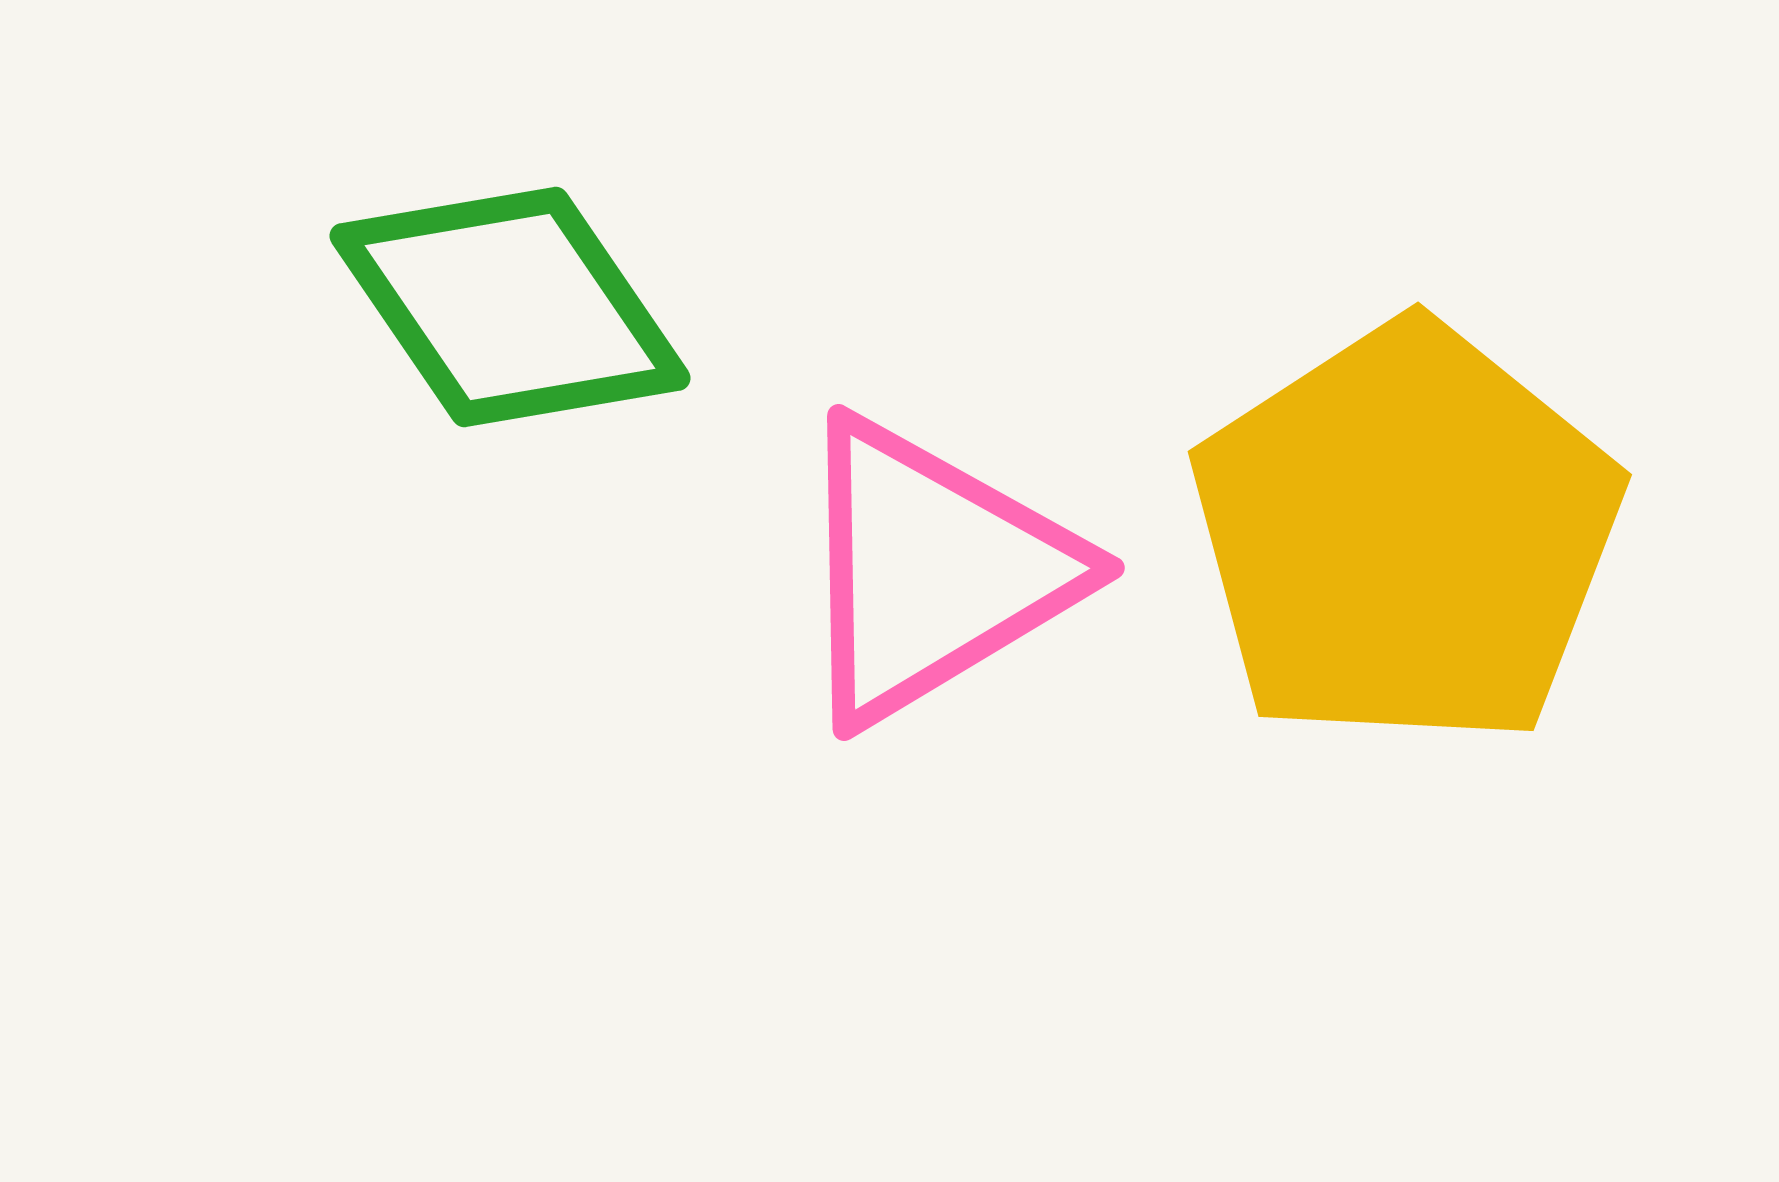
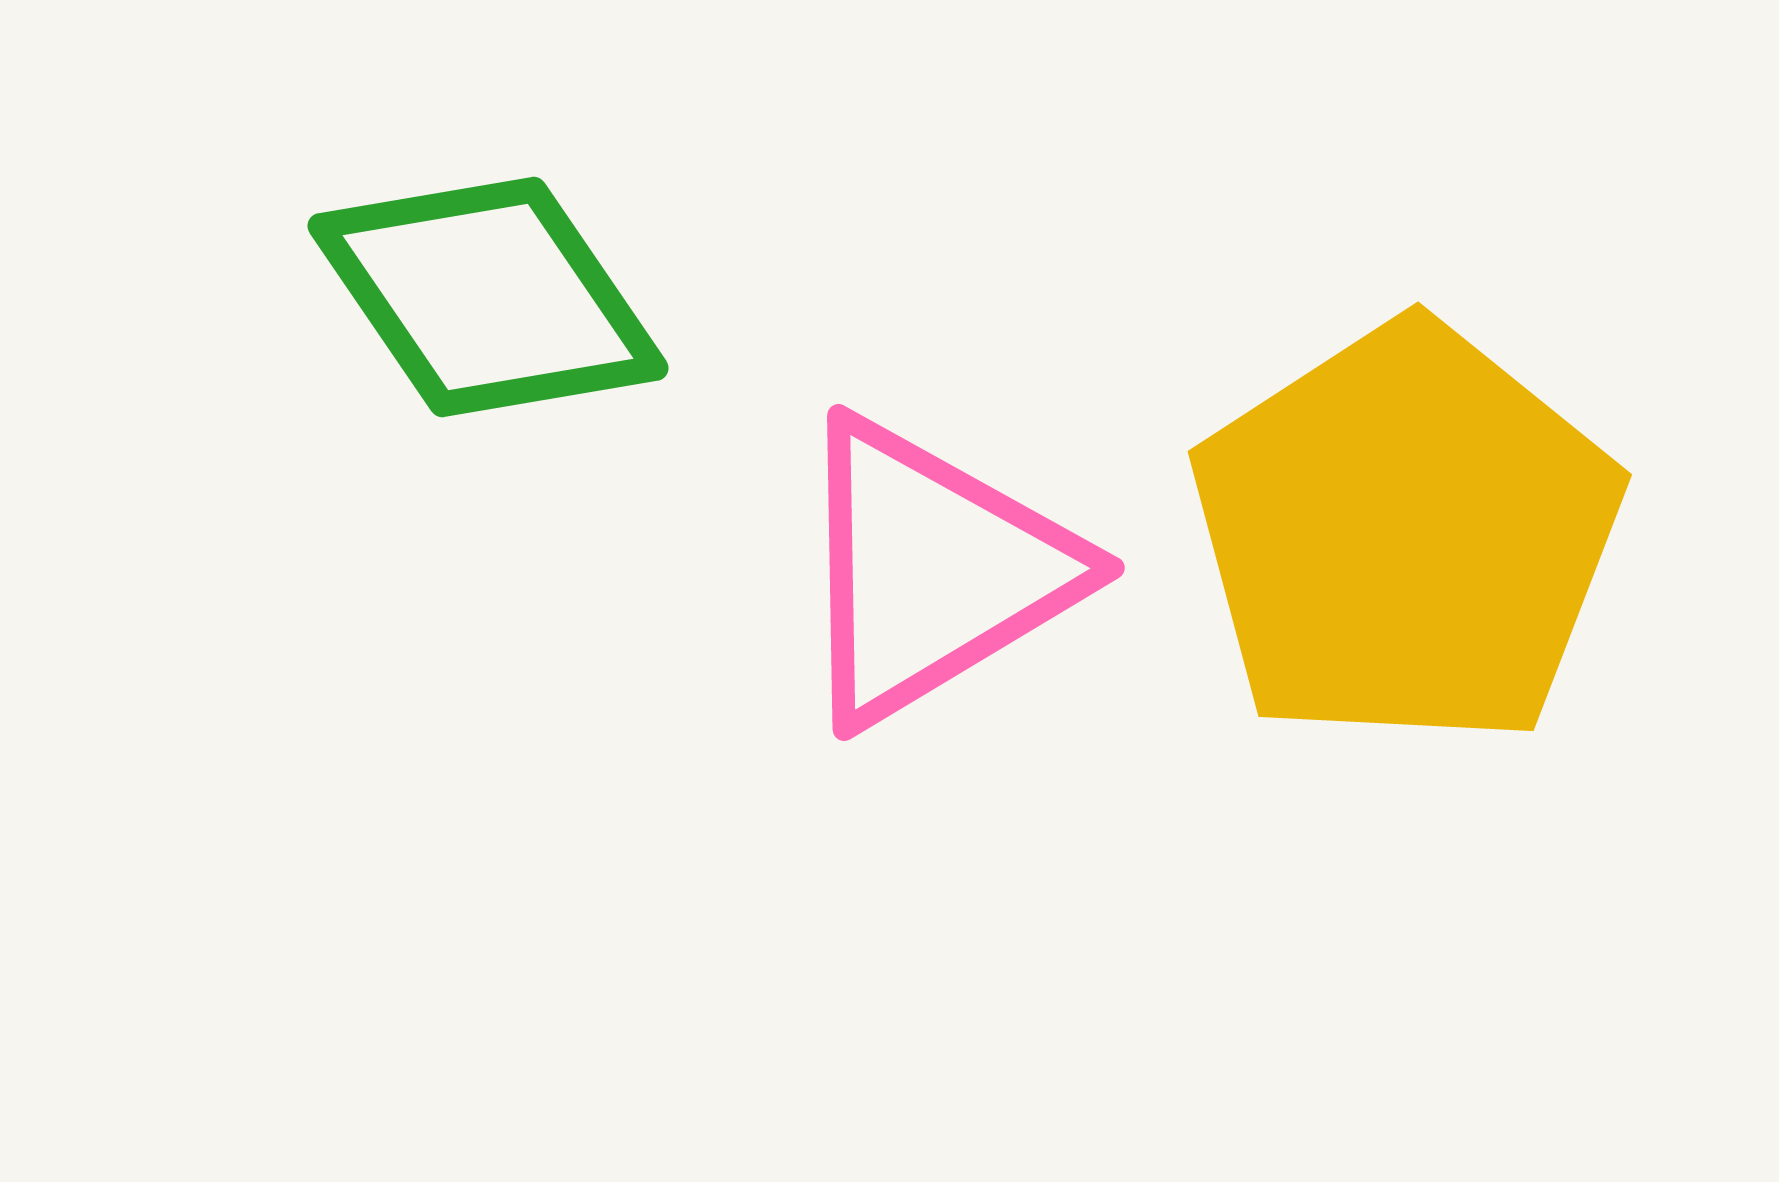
green diamond: moved 22 px left, 10 px up
